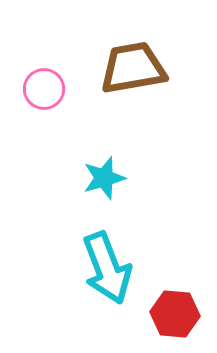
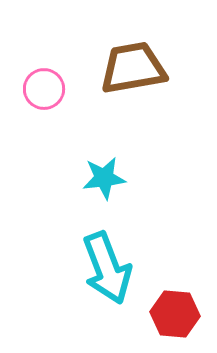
cyan star: rotated 9 degrees clockwise
